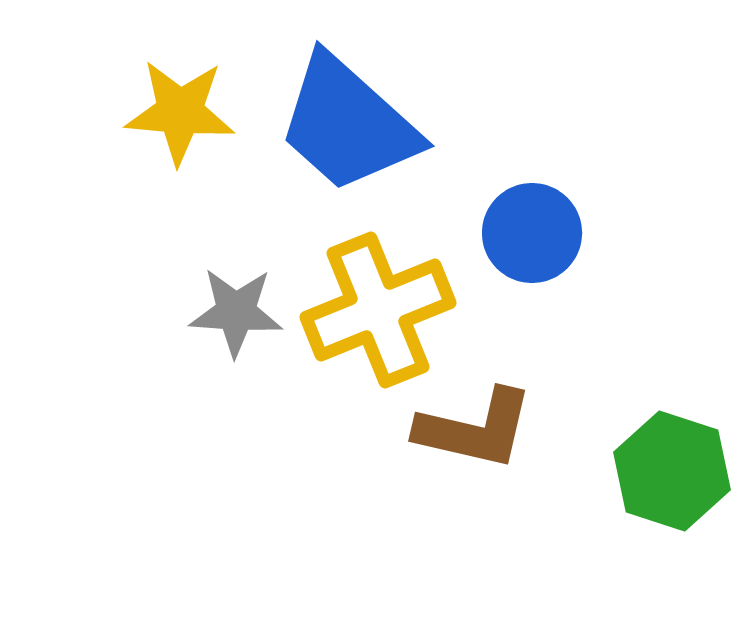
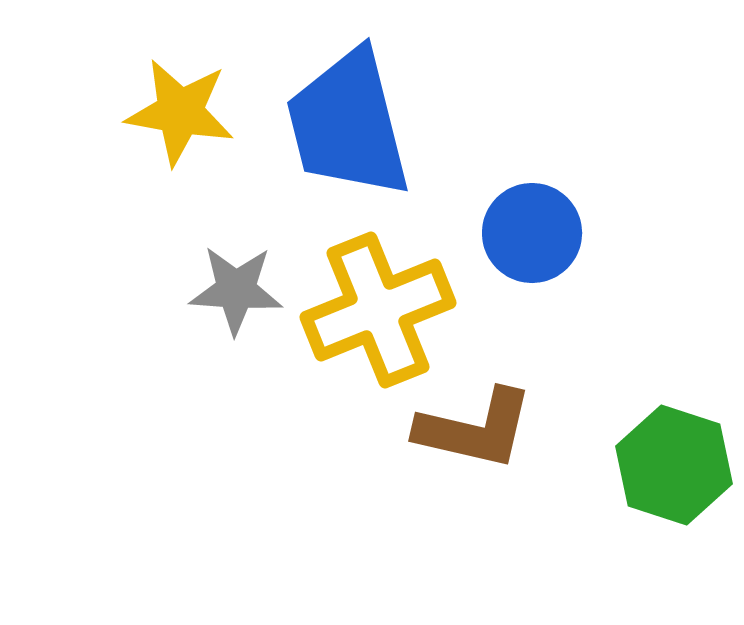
yellow star: rotated 5 degrees clockwise
blue trapezoid: rotated 34 degrees clockwise
gray star: moved 22 px up
green hexagon: moved 2 px right, 6 px up
